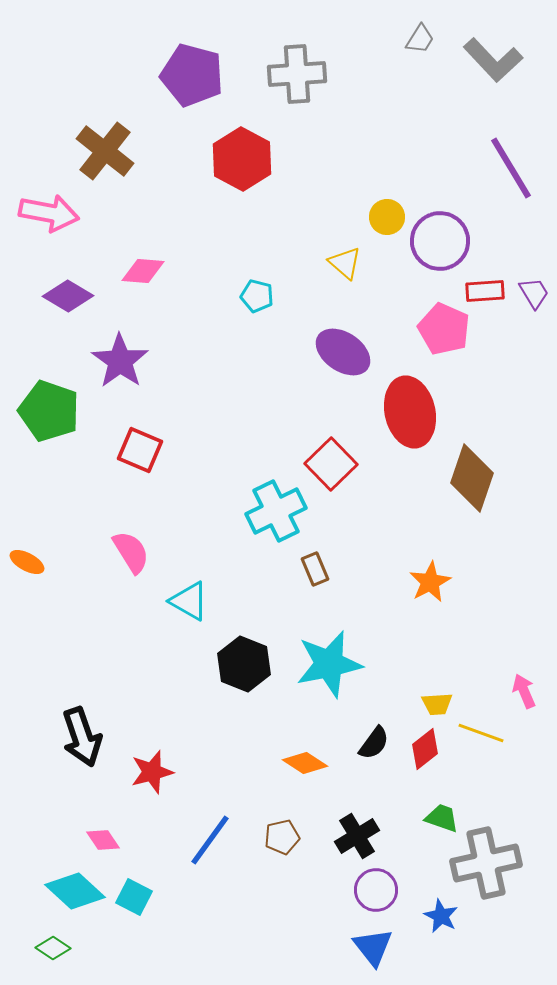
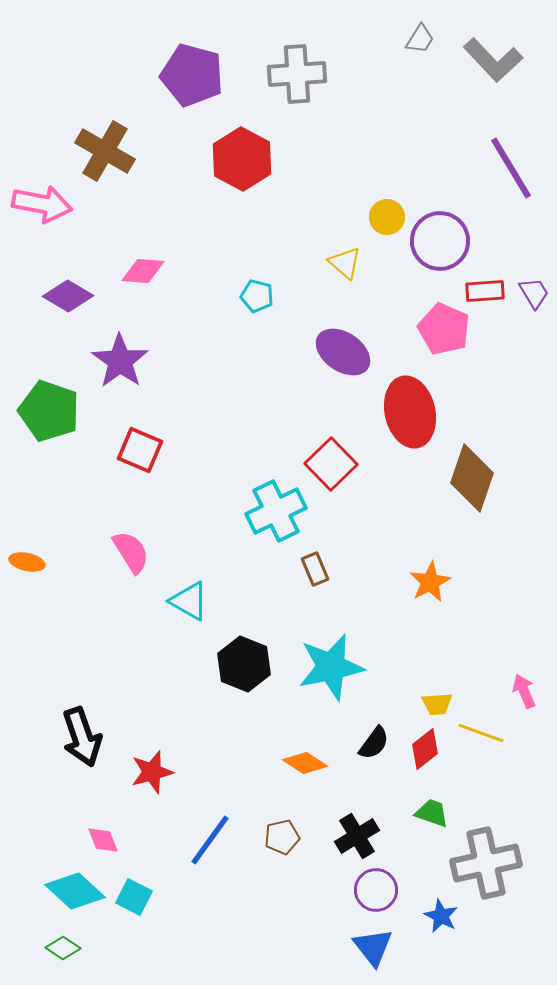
brown cross at (105, 151): rotated 8 degrees counterclockwise
pink arrow at (49, 213): moved 7 px left, 9 px up
orange ellipse at (27, 562): rotated 16 degrees counterclockwise
cyan star at (329, 664): moved 2 px right, 3 px down
green trapezoid at (442, 818): moved 10 px left, 5 px up
pink diamond at (103, 840): rotated 12 degrees clockwise
green diamond at (53, 948): moved 10 px right
